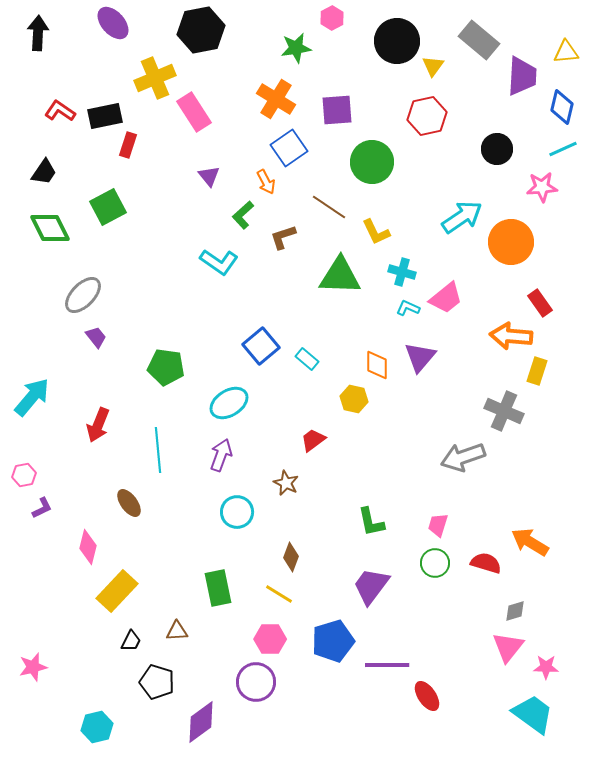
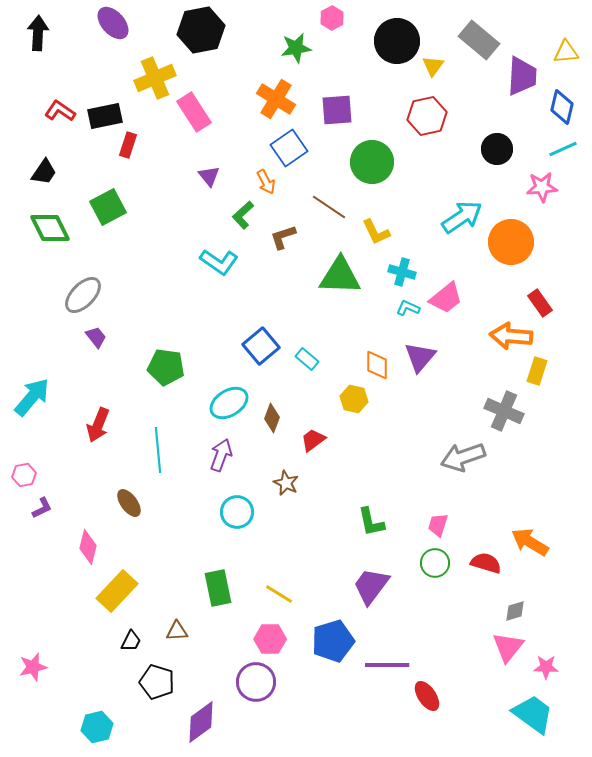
brown diamond at (291, 557): moved 19 px left, 139 px up
